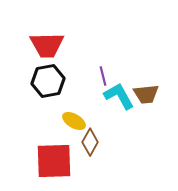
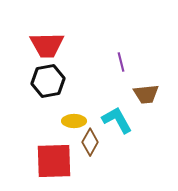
purple line: moved 18 px right, 14 px up
cyan L-shape: moved 2 px left, 24 px down
yellow ellipse: rotated 30 degrees counterclockwise
